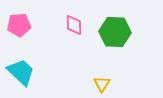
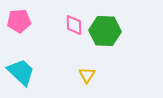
pink pentagon: moved 4 px up
green hexagon: moved 10 px left, 1 px up
yellow triangle: moved 15 px left, 9 px up
